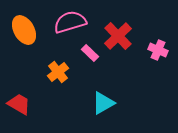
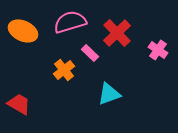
orange ellipse: moved 1 px left, 1 px down; rotated 36 degrees counterclockwise
red cross: moved 1 px left, 3 px up
pink cross: rotated 12 degrees clockwise
orange cross: moved 6 px right, 2 px up
cyan triangle: moved 6 px right, 9 px up; rotated 10 degrees clockwise
